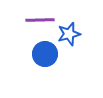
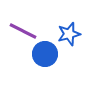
purple line: moved 17 px left, 11 px down; rotated 28 degrees clockwise
